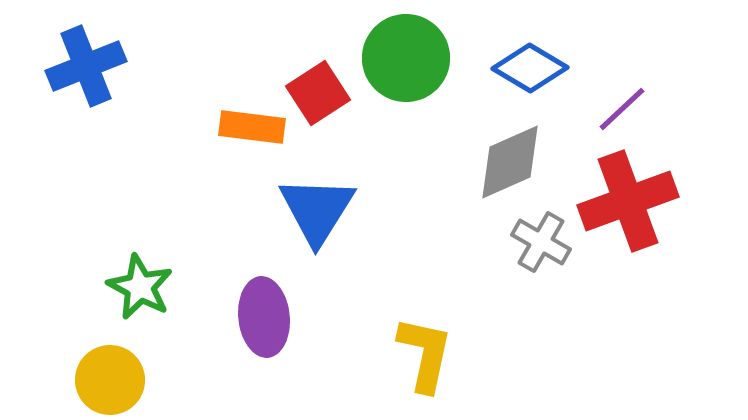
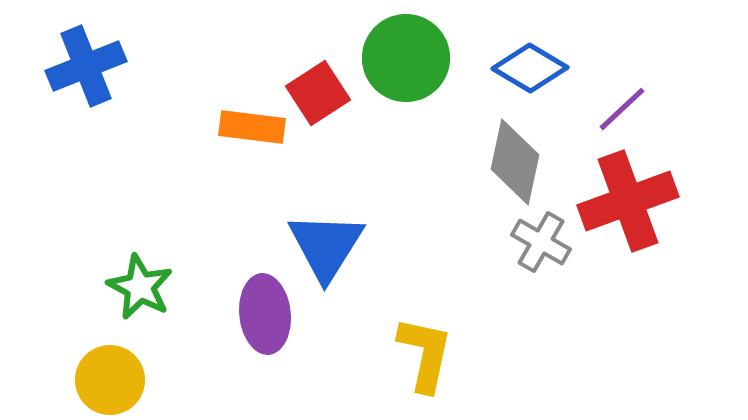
gray diamond: moved 5 px right; rotated 54 degrees counterclockwise
blue triangle: moved 9 px right, 36 px down
purple ellipse: moved 1 px right, 3 px up
